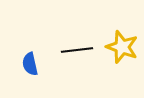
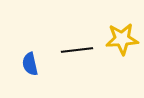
yellow star: moved 8 px up; rotated 24 degrees counterclockwise
